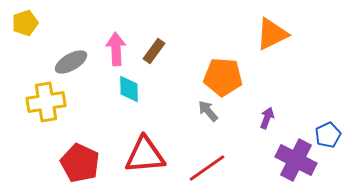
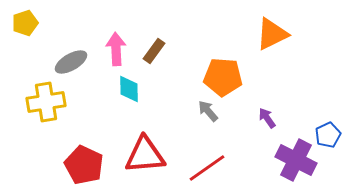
purple arrow: rotated 55 degrees counterclockwise
red pentagon: moved 4 px right, 2 px down
